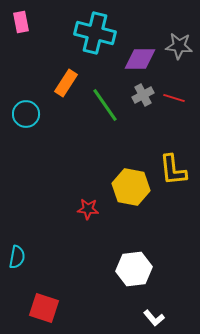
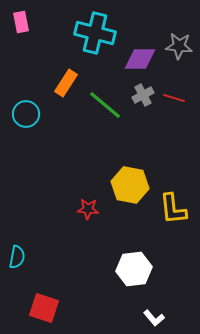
green line: rotated 15 degrees counterclockwise
yellow L-shape: moved 39 px down
yellow hexagon: moved 1 px left, 2 px up
